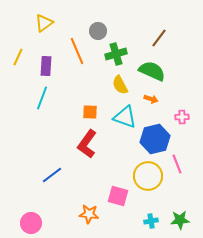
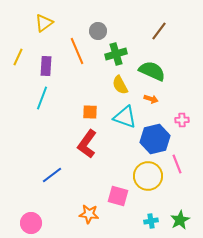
brown line: moved 7 px up
pink cross: moved 3 px down
green star: rotated 24 degrees counterclockwise
